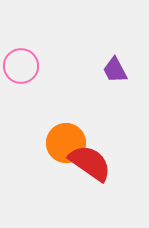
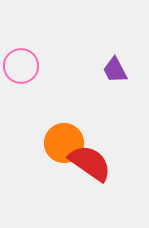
orange circle: moved 2 px left
